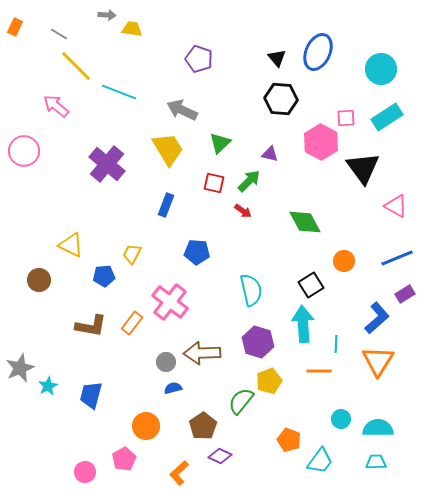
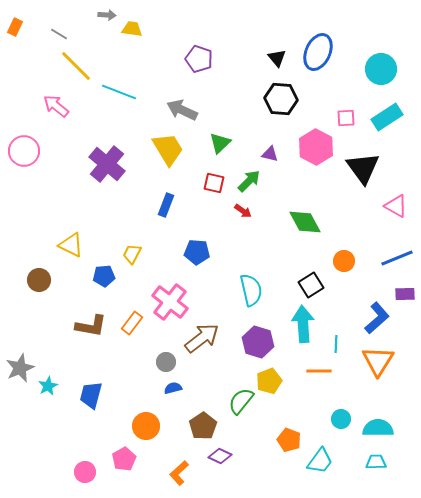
pink hexagon at (321, 142): moved 5 px left, 5 px down
purple rectangle at (405, 294): rotated 30 degrees clockwise
brown arrow at (202, 353): moved 15 px up; rotated 144 degrees clockwise
